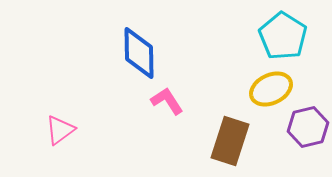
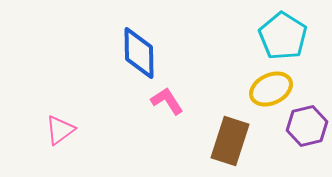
purple hexagon: moved 1 px left, 1 px up
